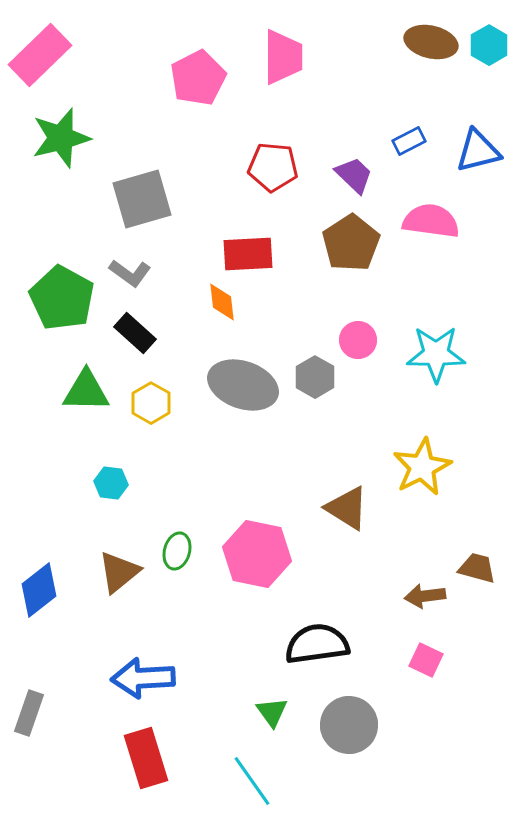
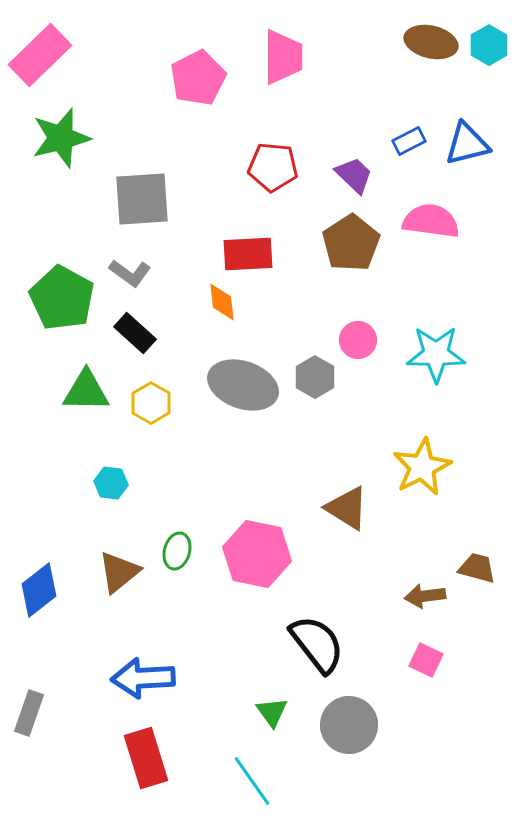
blue triangle at (478, 151): moved 11 px left, 7 px up
gray square at (142, 199): rotated 12 degrees clockwise
black semicircle at (317, 644): rotated 60 degrees clockwise
